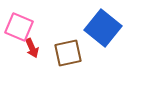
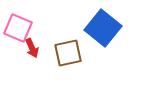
pink square: moved 1 px left, 1 px down
